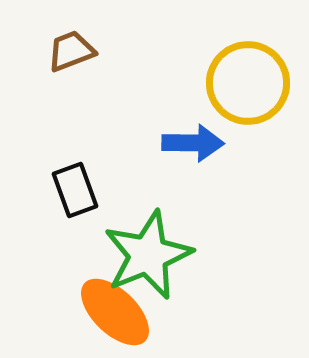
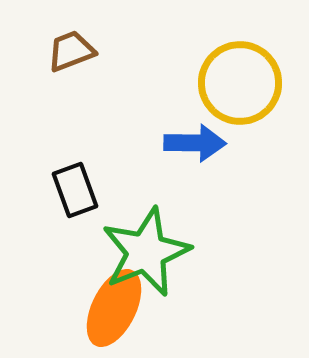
yellow circle: moved 8 px left
blue arrow: moved 2 px right
green star: moved 2 px left, 3 px up
orange ellipse: moved 1 px left, 4 px up; rotated 72 degrees clockwise
